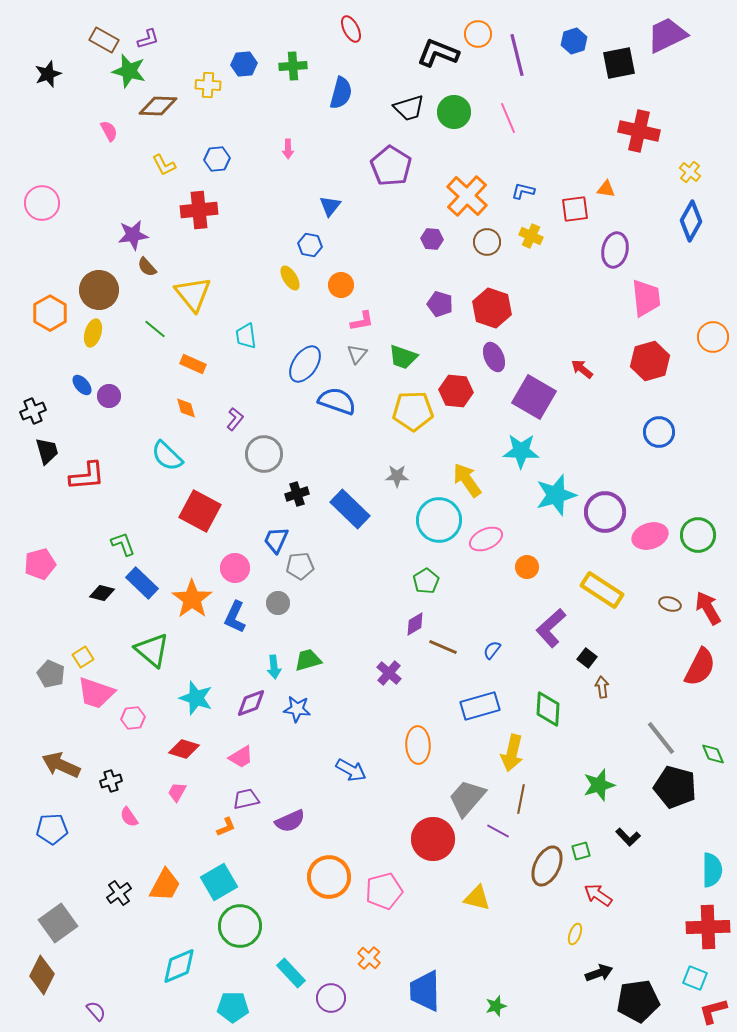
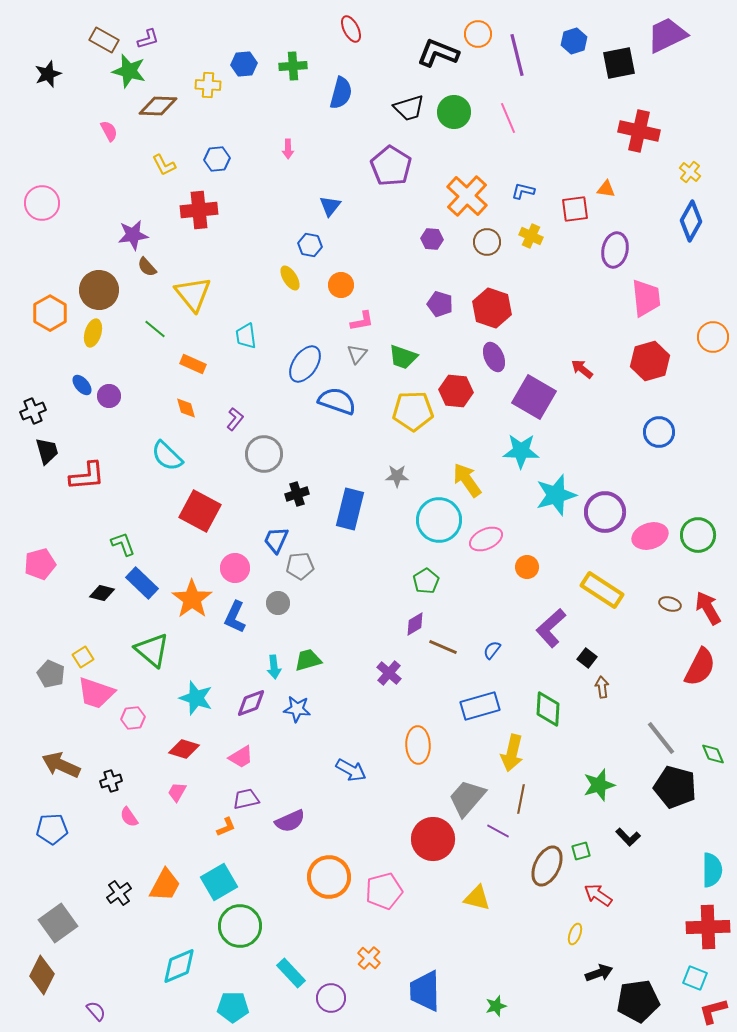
blue rectangle at (350, 509): rotated 60 degrees clockwise
